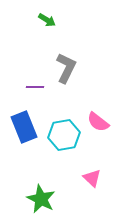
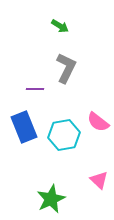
green arrow: moved 13 px right, 6 px down
purple line: moved 2 px down
pink triangle: moved 7 px right, 2 px down
green star: moved 10 px right; rotated 20 degrees clockwise
